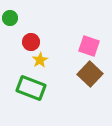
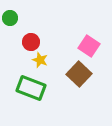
pink square: rotated 15 degrees clockwise
yellow star: rotated 21 degrees counterclockwise
brown square: moved 11 px left
